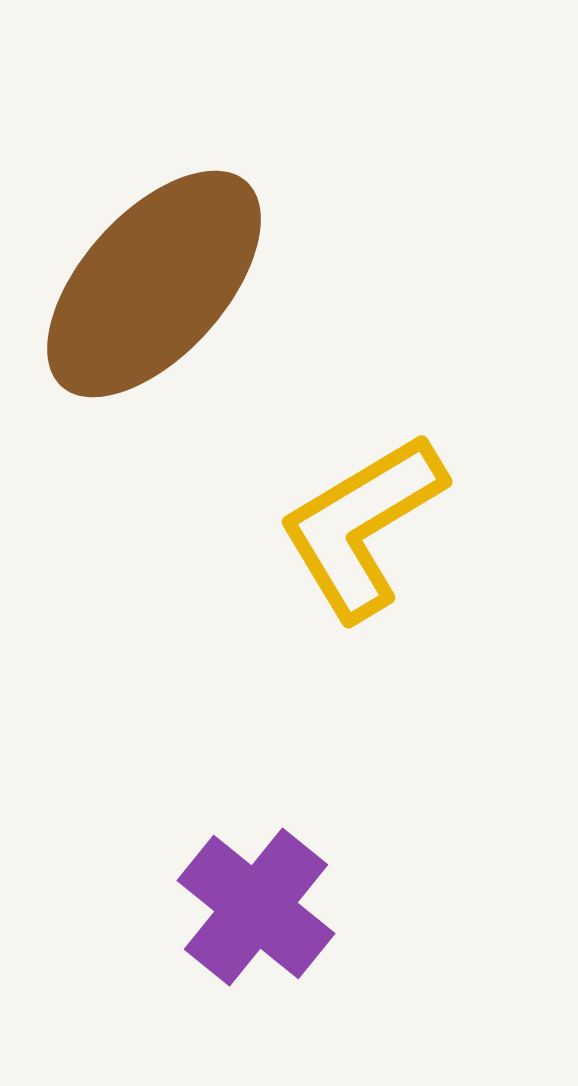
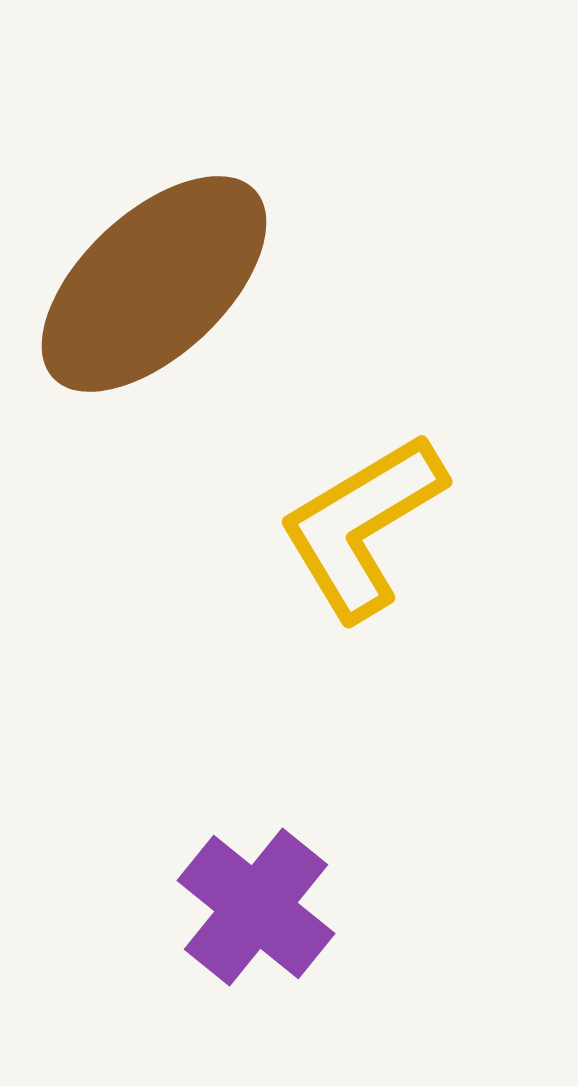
brown ellipse: rotated 5 degrees clockwise
